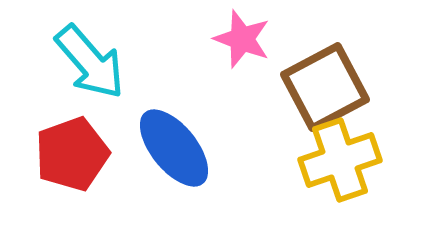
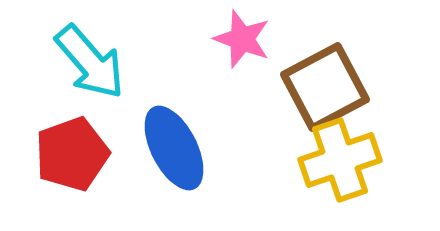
blue ellipse: rotated 12 degrees clockwise
